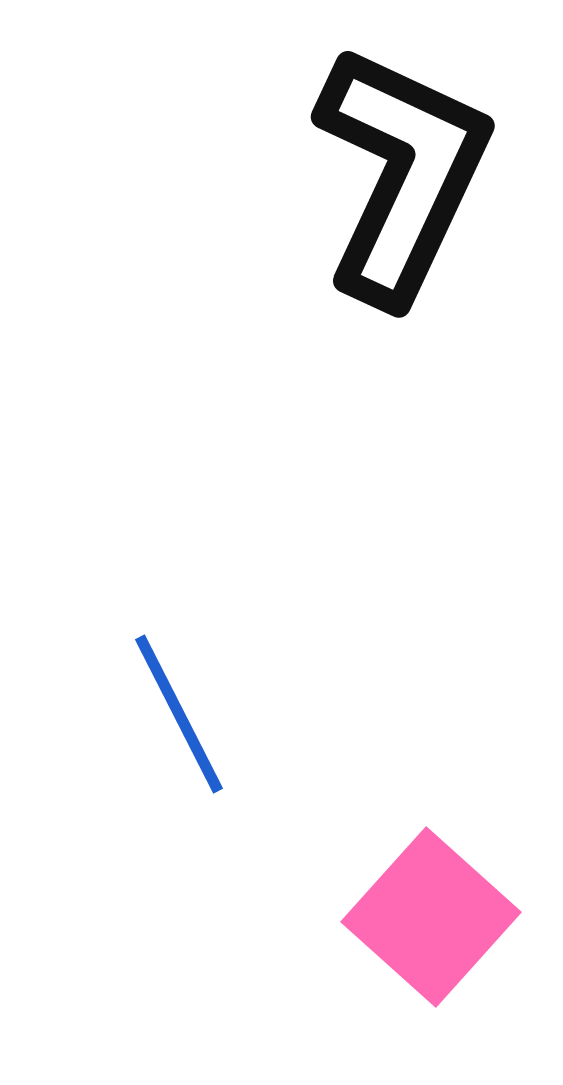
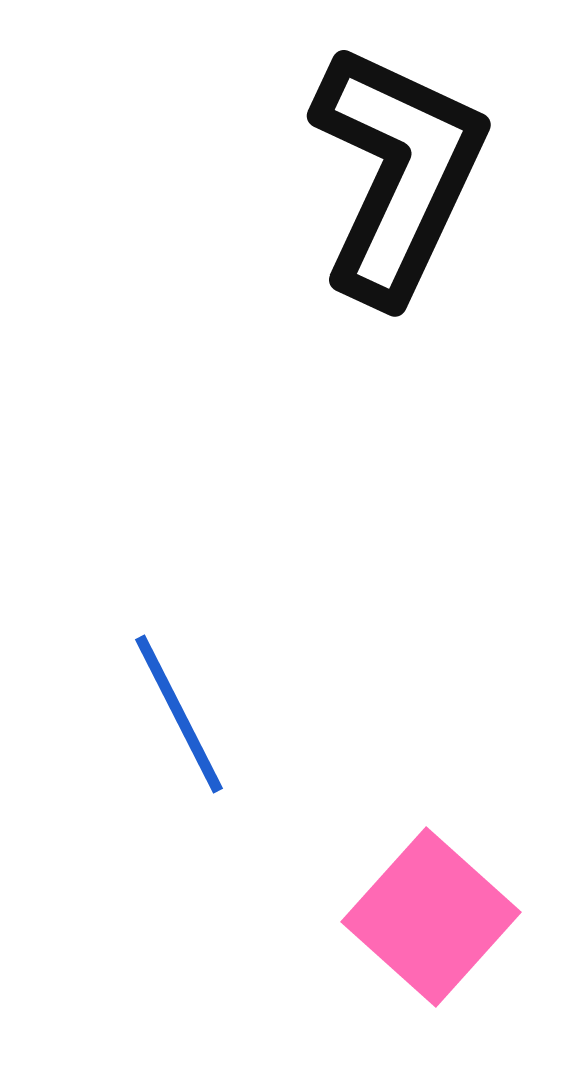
black L-shape: moved 4 px left, 1 px up
